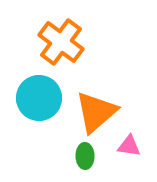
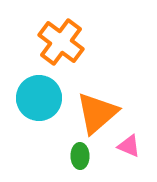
orange triangle: moved 1 px right, 1 px down
pink triangle: rotated 15 degrees clockwise
green ellipse: moved 5 px left
